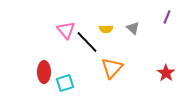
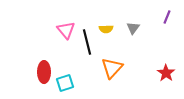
gray triangle: rotated 24 degrees clockwise
black line: rotated 30 degrees clockwise
